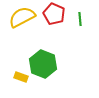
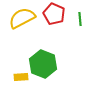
yellow semicircle: moved 1 px down
yellow rectangle: rotated 24 degrees counterclockwise
